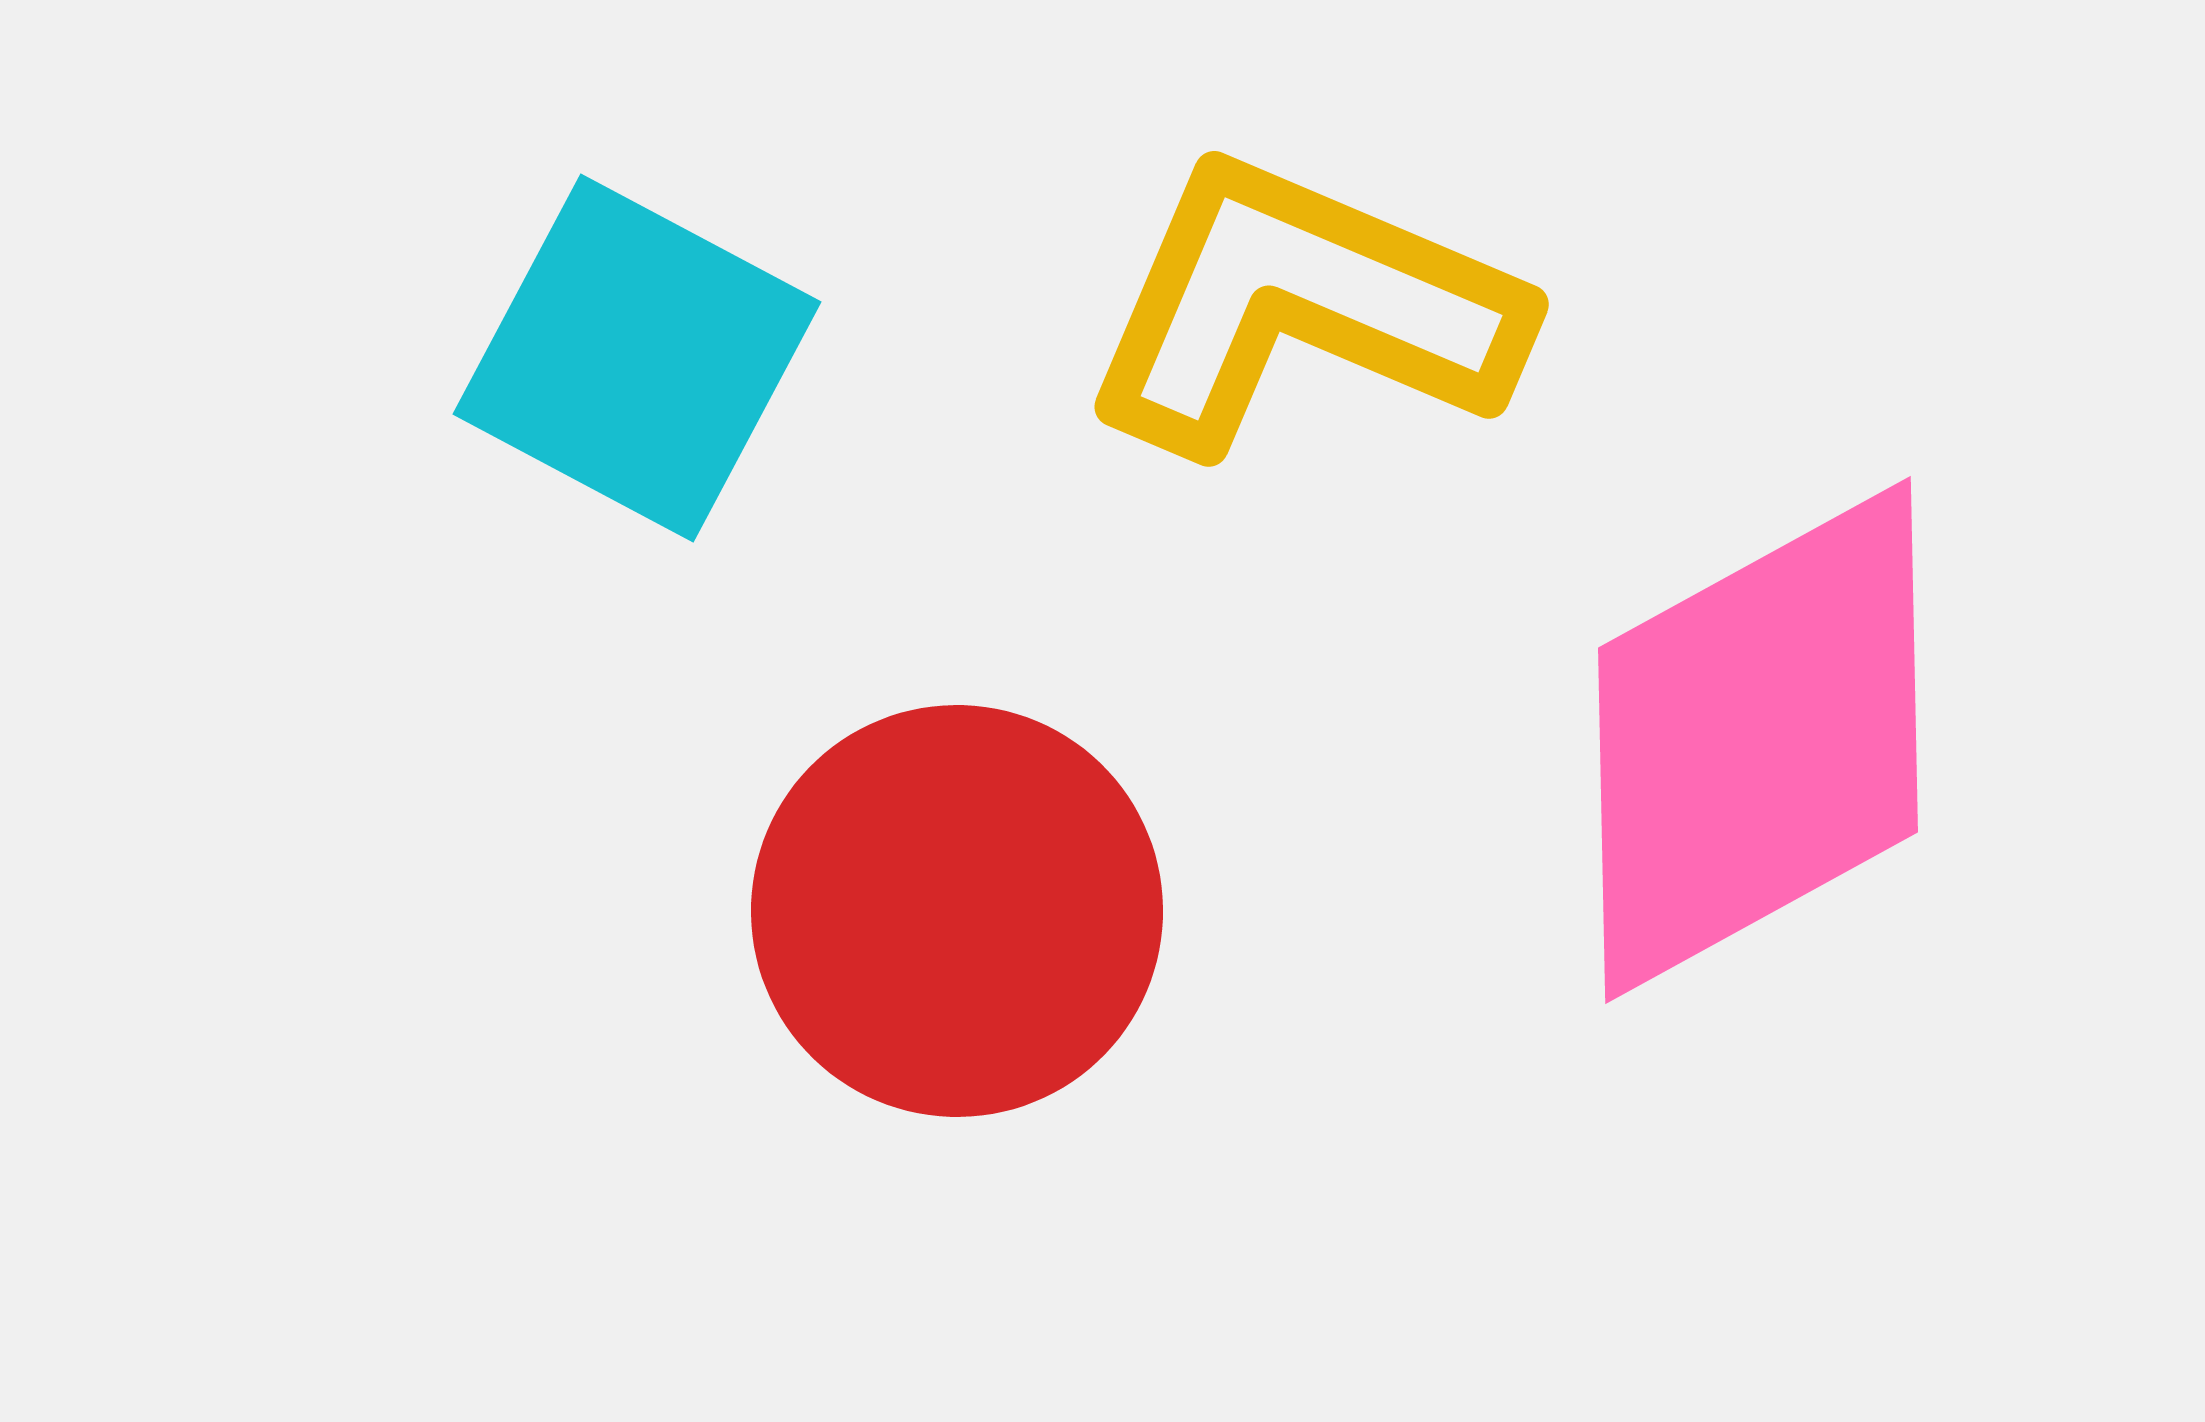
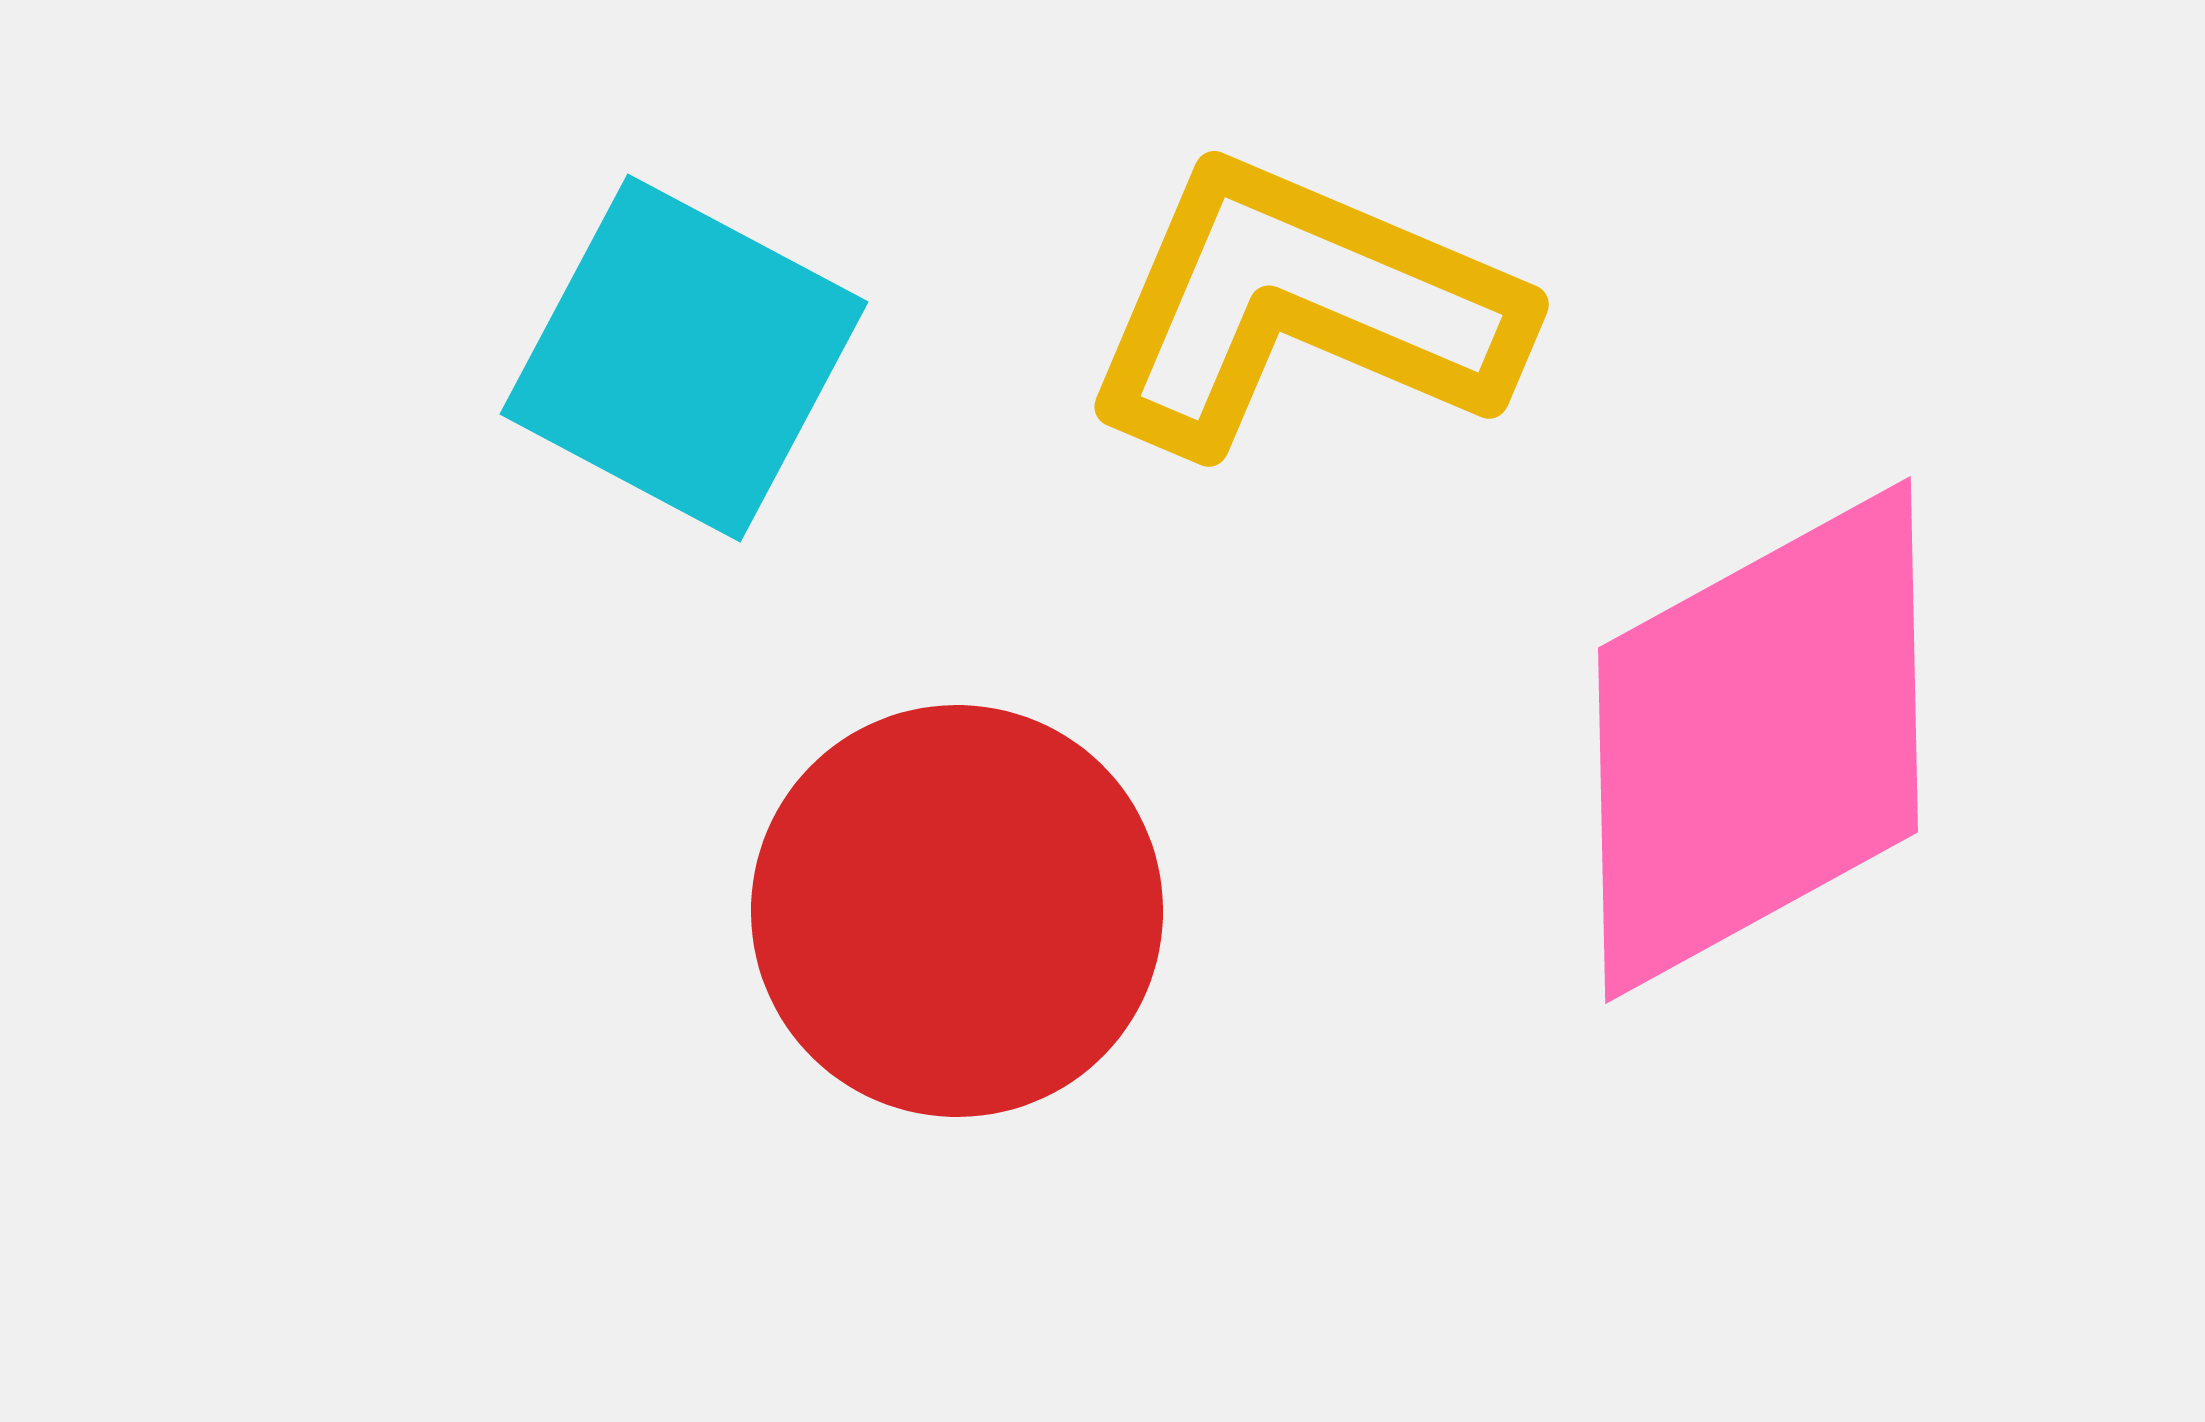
cyan square: moved 47 px right
